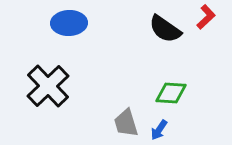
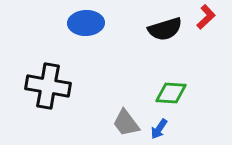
blue ellipse: moved 17 px right
black semicircle: rotated 52 degrees counterclockwise
black cross: rotated 36 degrees counterclockwise
gray trapezoid: rotated 20 degrees counterclockwise
blue arrow: moved 1 px up
